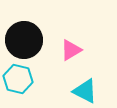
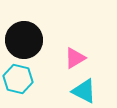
pink triangle: moved 4 px right, 8 px down
cyan triangle: moved 1 px left
